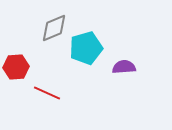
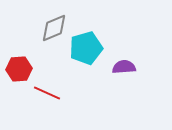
red hexagon: moved 3 px right, 2 px down
